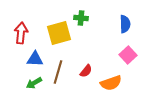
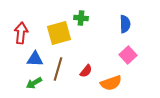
brown line: moved 3 px up
